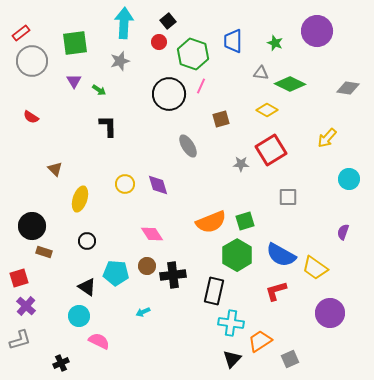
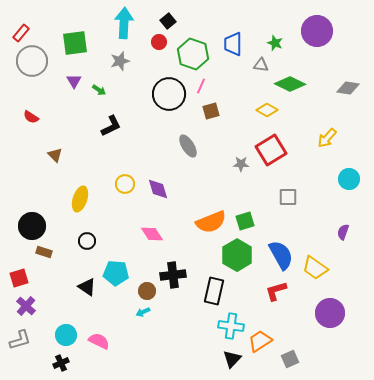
red rectangle at (21, 33): rotated 12 degrees counterclockwise
blue trapezoid at (233, 41): moved 3 px down
gray triangle at (261, 73): moved 8 px up
brown square at (221, 119): moved 10 px left, 8 px up
black L-shape at (108, 126): moved 3 px right; rotated 65 degrees clockwise
brown triangle at (55, 169): moved 14 px up
purple diamond at (158, 185): moved 4 px down
blue semicircle at (281, 255): rotated 148 degrees counterclockwise
brown circle at (147, 266): moved 25 px down
cyan circle at (79, 316): moved 13 px left, 19 px down
cyan cross at (231, 323): moved 3 px down
